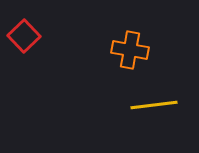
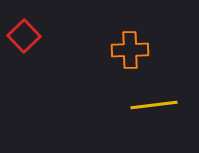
orange cross: rotated 12 degrees counterclockwise
